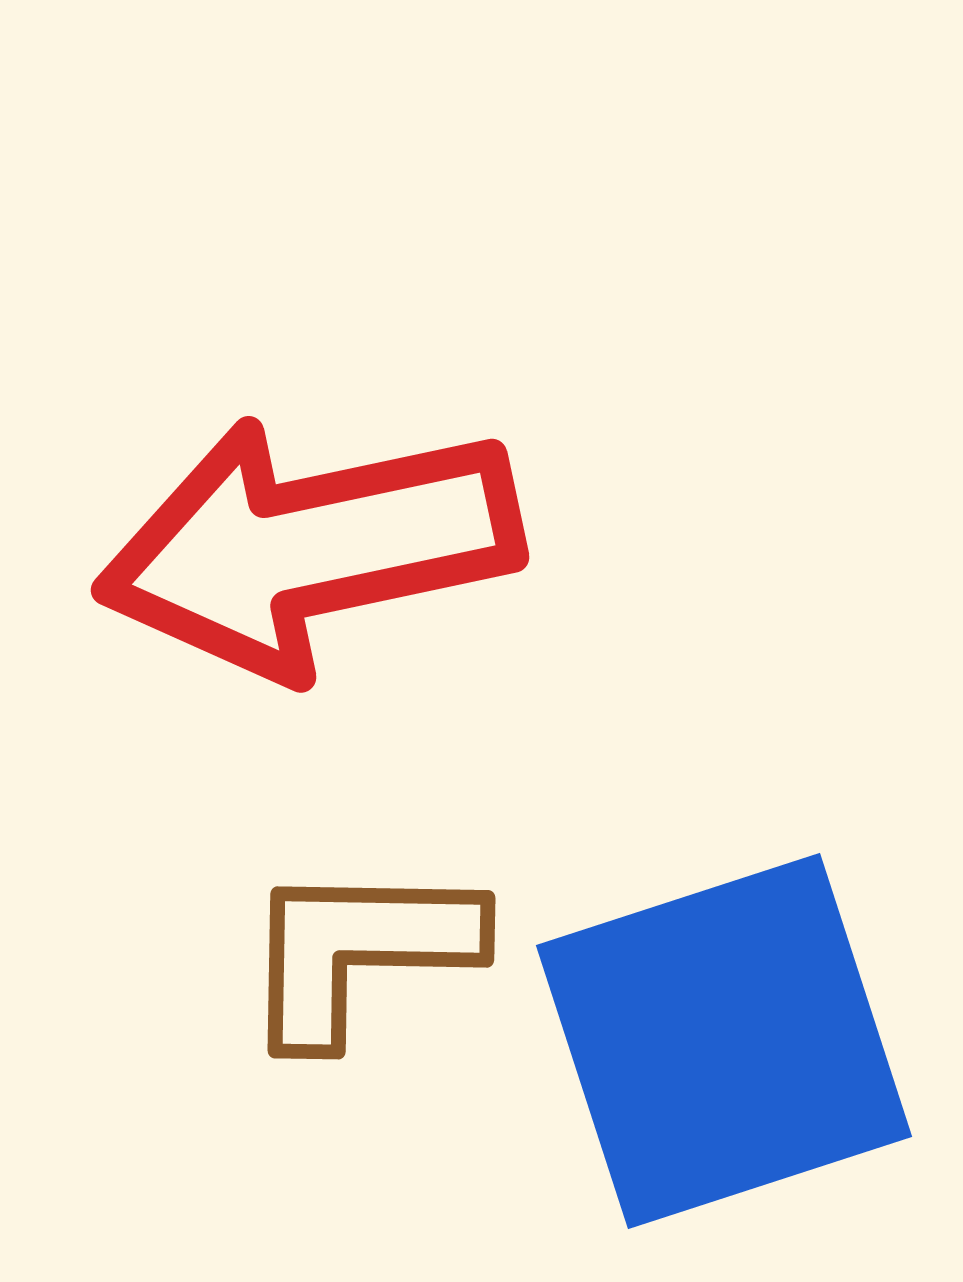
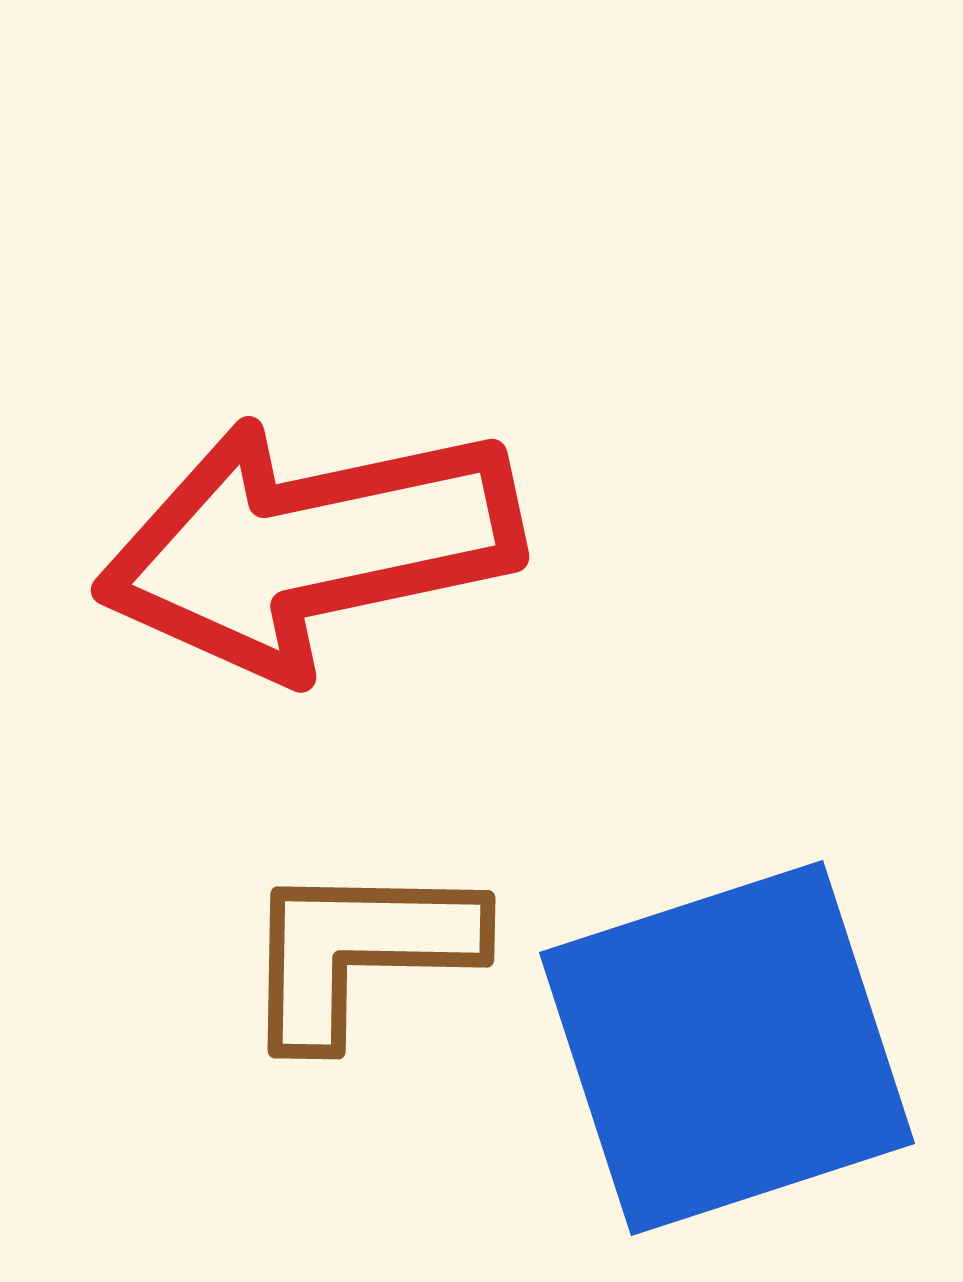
blue square: moved 3 px right, 7 px down
